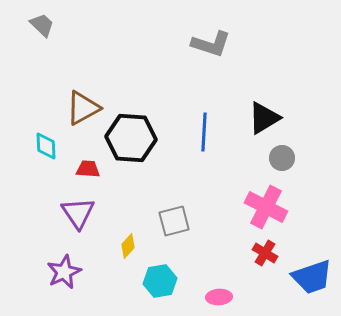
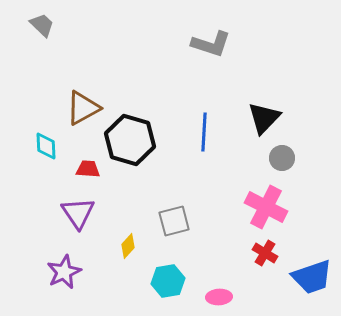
black triangle: rotated 15 degrees counterclockwise
black hexagon: moved 1 px left, 2 px down; rotated 12 degrees clockwise
cyan hexagon: moved 8 px right
